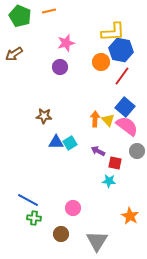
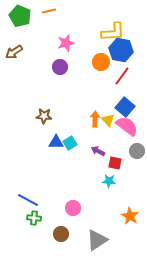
brown arrow: moved 2 px up
gray triangle: moved 1 px up; rotated 25 degrees clockwise
